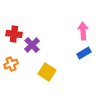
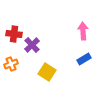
blue rectangle: moved 6 px down
